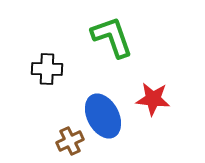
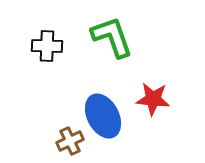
black cross: moved 23 px up
